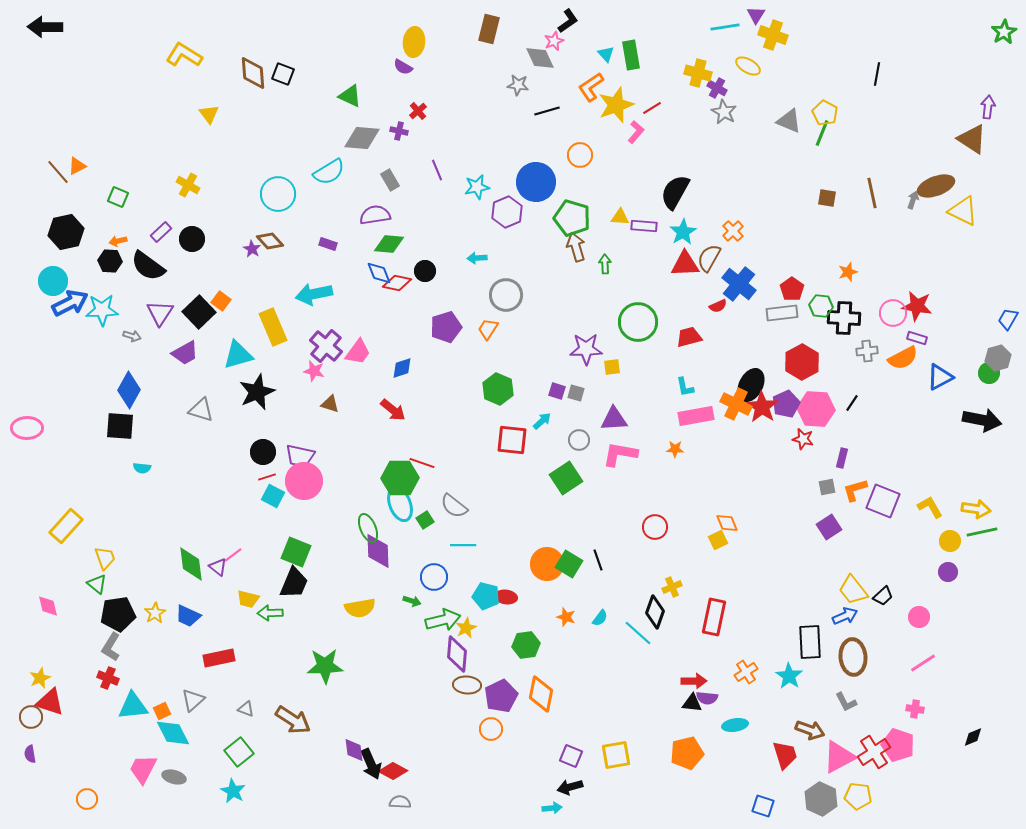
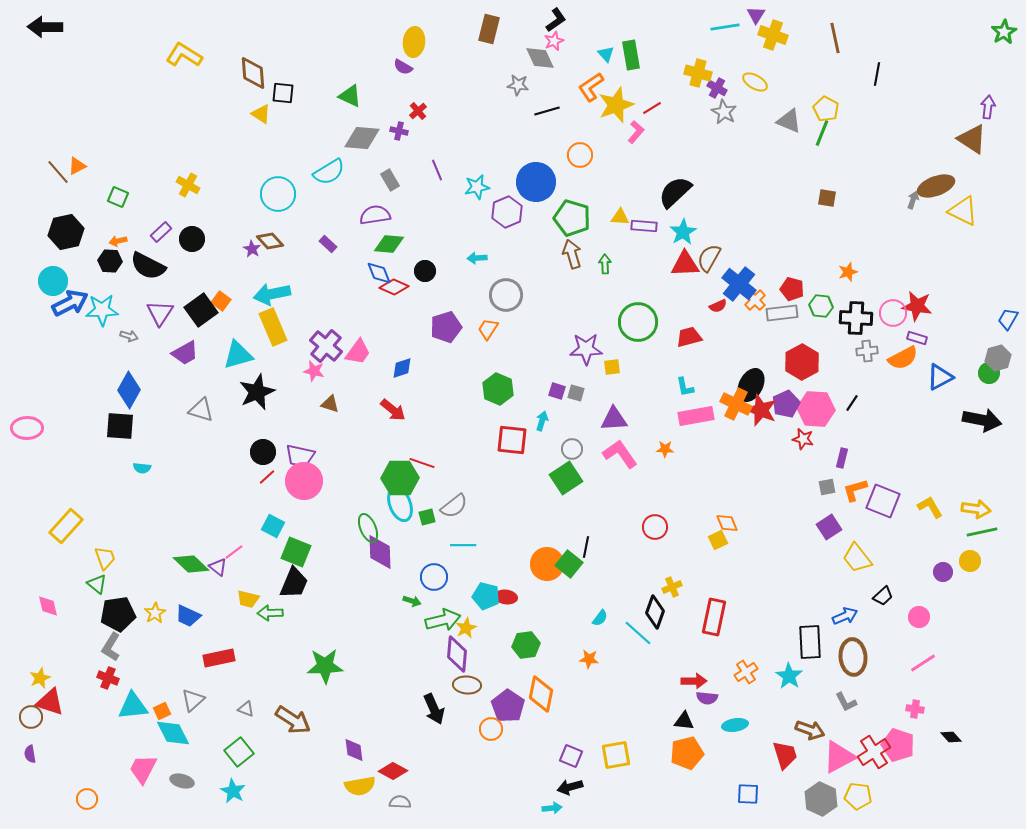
black L-shape at (568, 21): moved 12 px left, 1 px up
yellow ellipse at (748, 66): moved 7 px right, 16 px down
black square at (283, 74): moved 19 px down; rotated 15 degrees counterclockwise
yellow pentagon at (825, 113): moved 1 px right, 4 px up
yellow triangle at (209, 114): moved 52 px right; rotated 20 degrees counterclockwise
black semicircle at (675, 192): rotated 18 degrees clockwise
brown line at (872, 193): moved 37 px left, 155 px up
orange cross at (733, 231): moved 22 px right, 69 px down
purple rectangle at (328, 244): rotated 24 degrees clockwise
brown arrow at (576, 247): moved 4 px left, 7 px down
black semicircle at (148, 266): rotated 9 degrees counterclockwise
red diamond at (397, 283): moved 3 px left, 4 px down; rotated 12 degrees clockwise
red pentagon at (792, 289): rotated 20 degrees counterclockwise
cyan arrow at (314, 294): moved 42 px left
black square at (199, 312): moved 2 px right, 2 px up; rotated 8 degrees clockwise
black cross at (844, 318): moved 12 px right
gray arrow at (132, 336): moved 3 px left
red star at (762, 407): moved 1 px left, 3 px down; rotated 12 degrees counterclockwise
cyan arrow at (542, 421): rotated 30 degrees counterclockwise
gray circle at (579, 440): moved 7 px left, 9 px down
orange star at (675, 449): moved 10 px left
pink L-shape at (620, 454): rotated 45 degrees clockwise
red line at (267, 477): rotated 24 degrees counterclockwise
cyan square at (273, 496): moved 30 px down
gray semicircle at (454, 506): rotated 76 degrees counterclockwise
green square at (425, 520): moved 2 px right, 3 px up; rotated 18 degrees clockwise
yellow circle at (950, 541): moved 20 px right, 20 px down
purple diamond at (378, 551): moved 2 px right, 1 px down
pink line at (233, 555): moved 1 px right, 3 px up
black line at (598, 560): moved 12 px left, 13 px up; rotated 30 degrees clockwise
green diamond at (191, 564): rotated 39 degrees counterclockwise
green square at (569, 564): rotated 8 degrees clockwise
purple circle at (948, 572): moved 5 px left
yellow trapezoid at (853, 590): moved 4 px right, 32 px up
yellow semicircle at (360, 608): moved 178 px down
orange star at (566, 617): moved 23 px right, 42 px down; rotated 12 degrees counterclockwise
purple pentagon at (501, 696): moved 7 px right, 10 px down; rotated 12 degrees counterclockwise
black triangle at (692, 703): moved 8 px left, 18 px down
black diamond at (973, 737): moved 22 px left; rotated 70 degrees clockwise
black arrow at (371, 764): moved 63 px right, 55 px up
gray ellipse at (174, 777): moved 8 px right, 4 px down
blue square at (763, 806): moved 15 px left, 12 px up; rotated 15 degrees counterclockwise
